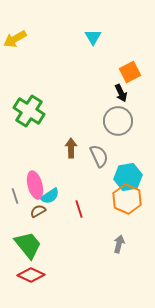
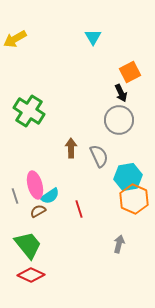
gray circle: moved 1 px right, 1 px up
orange hexagon: moved 7 px right
